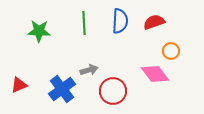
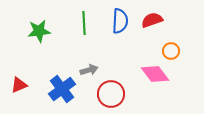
red semicircle: moved 2 px left, 2 px up
green star: rotated 10 degrees counterclockwise
red circle: moved 2 px left, 3 px down
